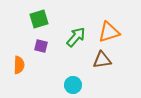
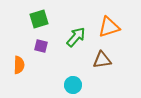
orange triangle: moved 5 px up
